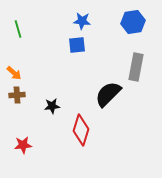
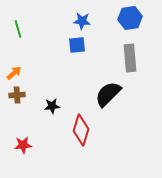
blue hexagon: moved 3 px left, 4 px up
gray rectangle: moved 6 px left, 9 px up; rotated 16 degrees counterclockwise
orange arrow: rotated 84 degrees counterclockwise
